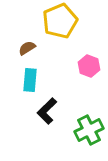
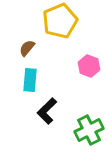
brown semicircle: rotated 18 degrees counterclockwise
